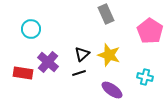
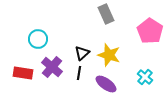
cyan circle: moved 7 px right, 10 px down
black triangle: moved 1 px up
purple cross: moved 4 px right, 5 px down
black line: rotated 64 degrees counterclockwise
cyan cross: rotated 28 degrees clockwise
purple ellipse: moved 6 px left, 6 px up
